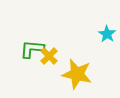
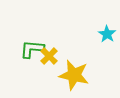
yellow star: moved 3 px left, 1 px down
